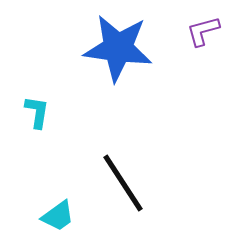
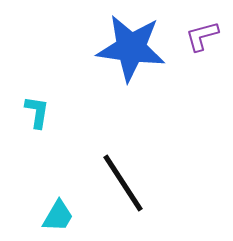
purple L-shape: moved 1 px left, 5 px down
blue star: moved 13 px right
cyan trapezoid: rotated 24 degrees counterclockwise
